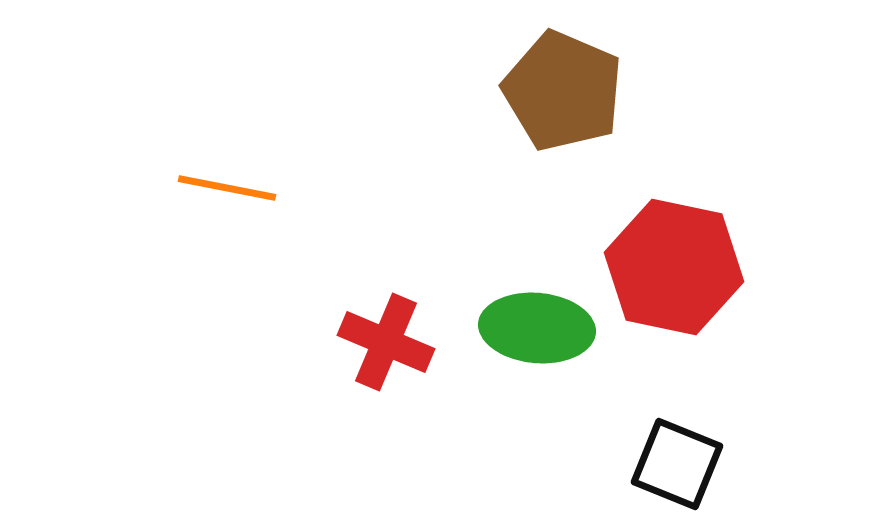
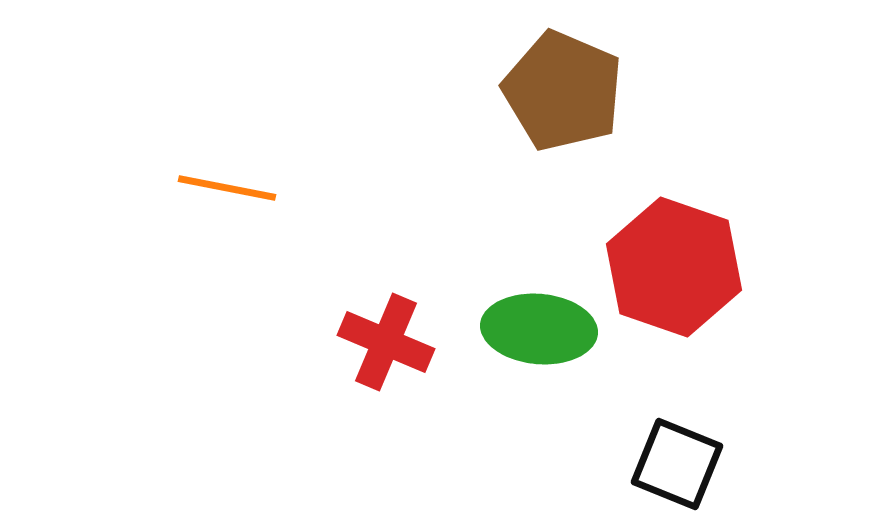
red hexagon: rotated 7 degrees clockwise
green ellipse: moved 2 px right, 1 px down
